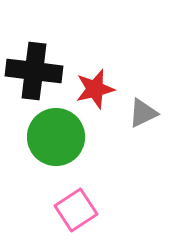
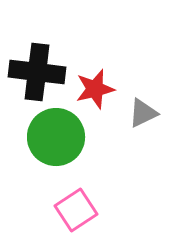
black cross: moved 3 px right, 1 px down
